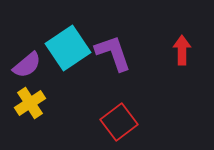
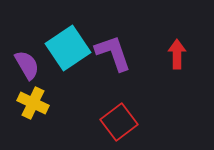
red arrow: moved 5 px left, 4 px down
purple semicircle: rotated 80 degrees counterclockwise
yellow cross: moved 3 px right; rotated 32 degrees counterclockwise
